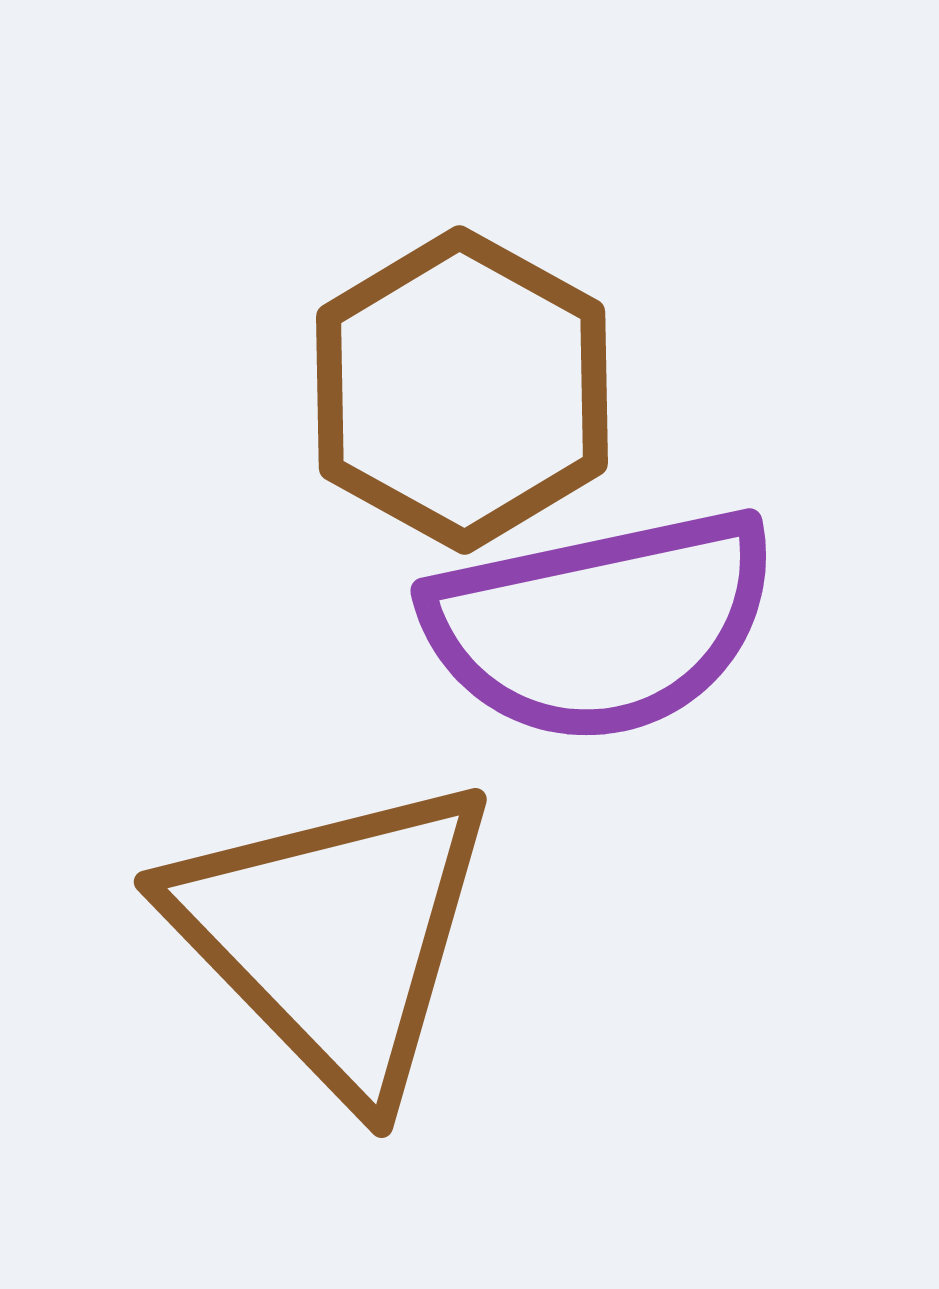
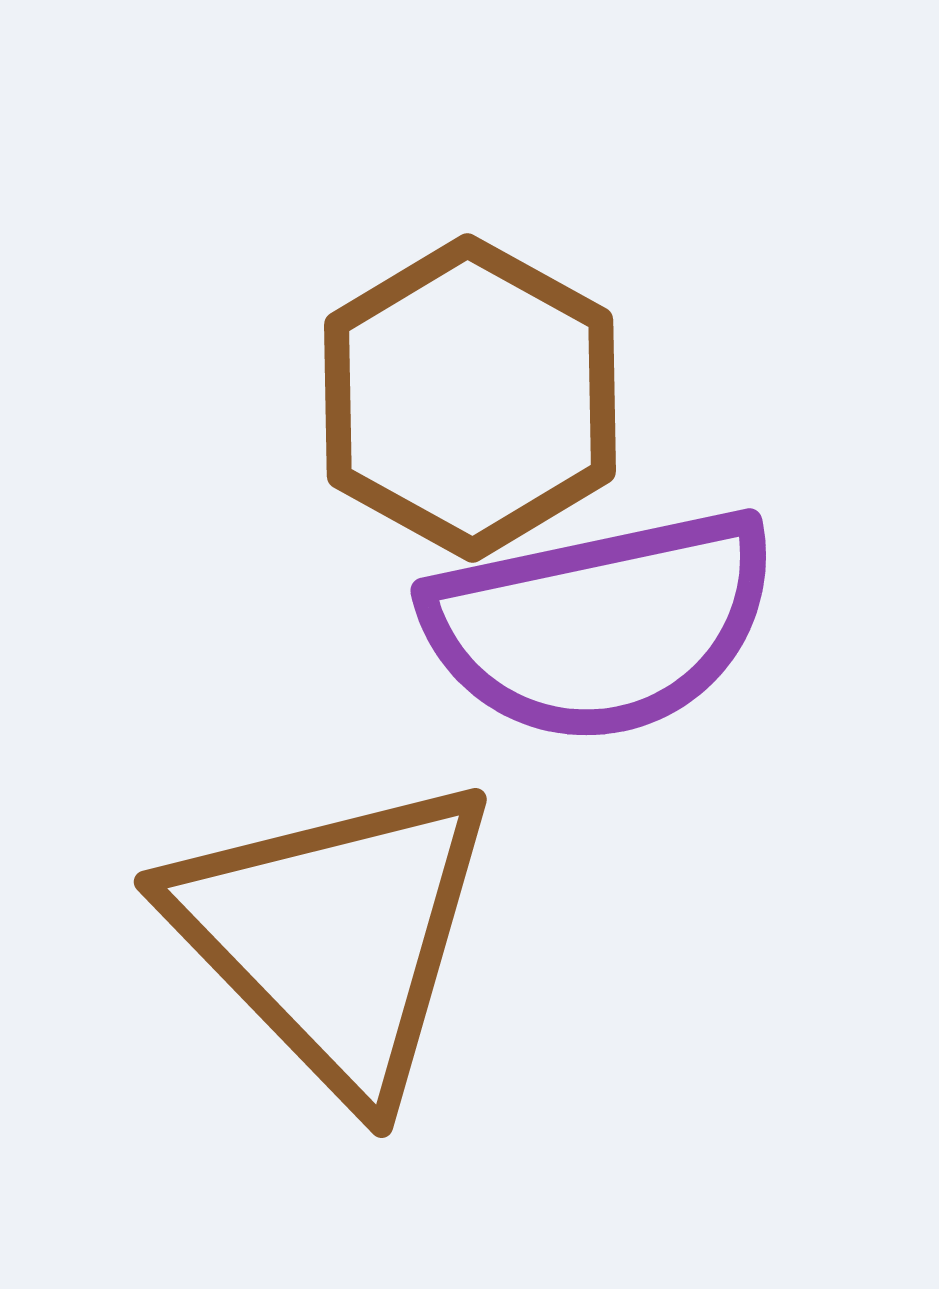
brown hexagon: moved 8 px right, 8 px down
